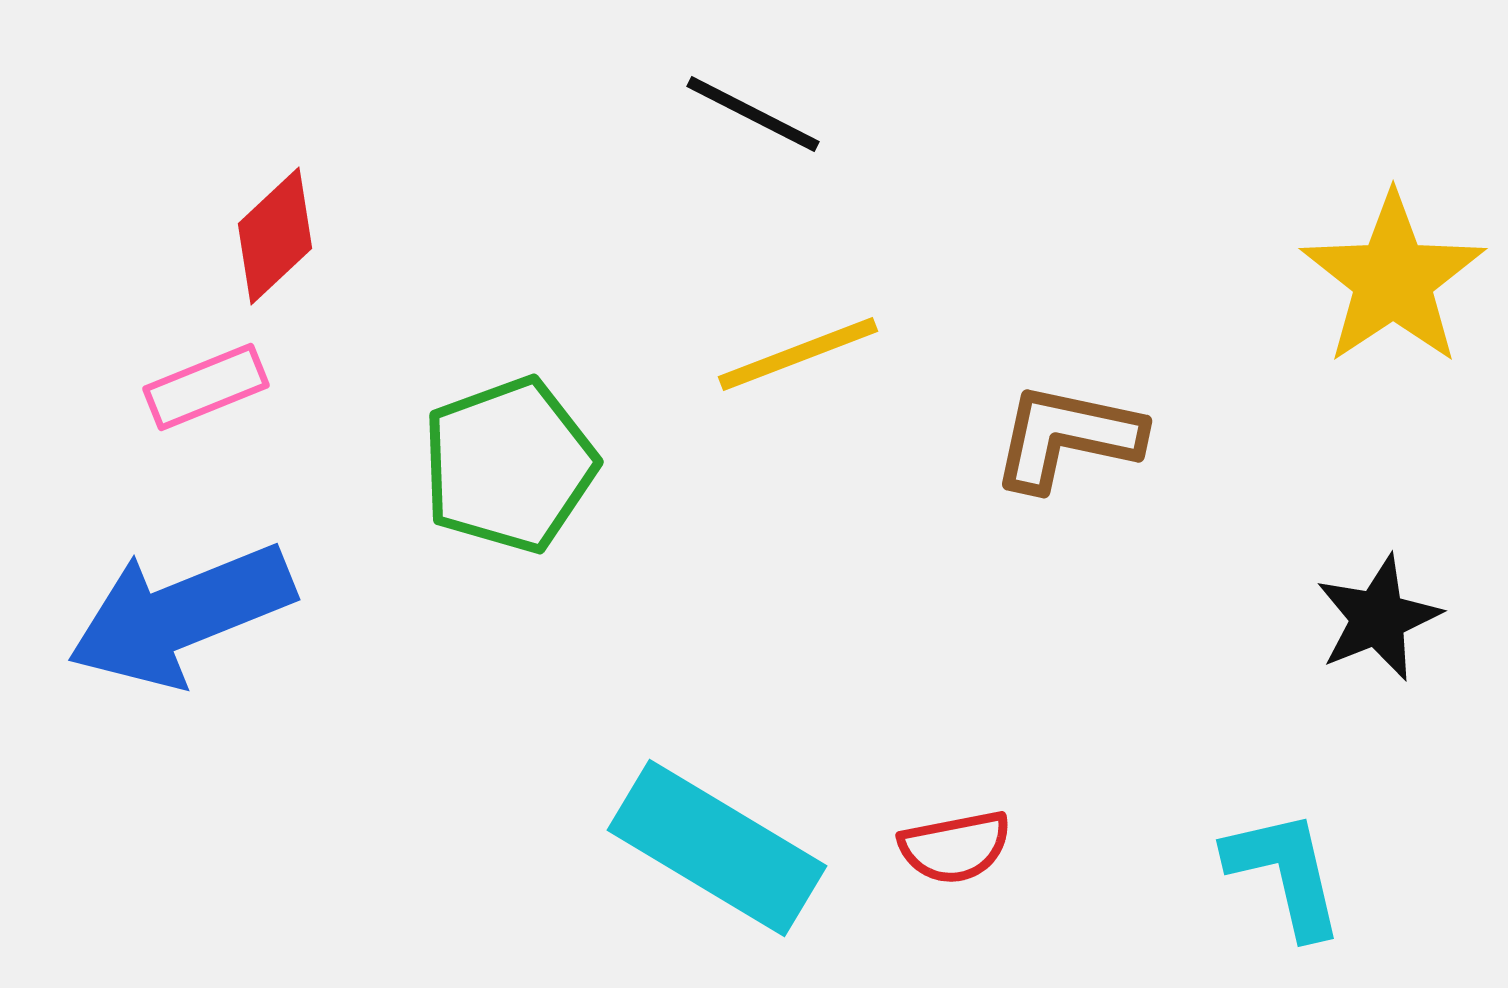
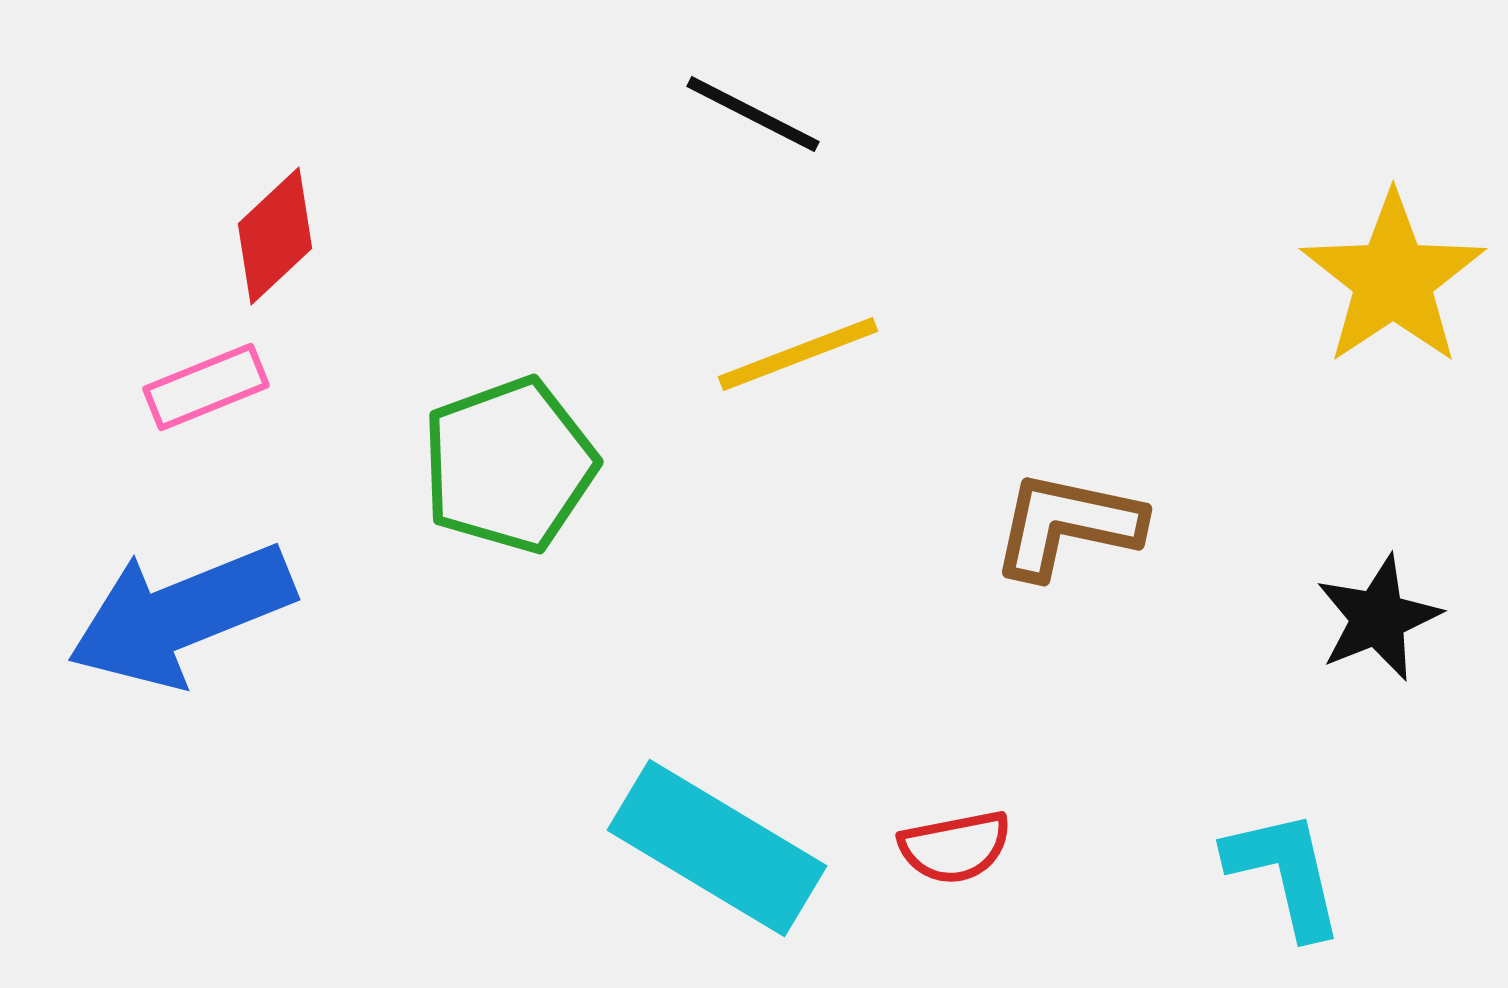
brown L-shape: moved 88 px down
